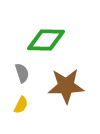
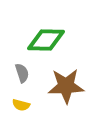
yellow semicircle: rotated 78 degrees clockwise
